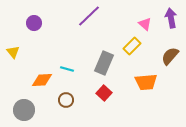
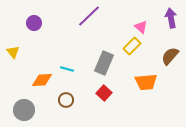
pink triangle: moved 4 px left, 3 px down
